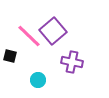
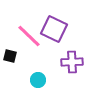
purple square: moved 1 px right, 2 px up; rotated 24 degrees counterclockwise
purple cross: rotated 15 degrees counterclockwise
